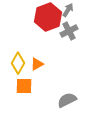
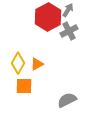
red hexagon: rotated 8 degrees counterclockwise
